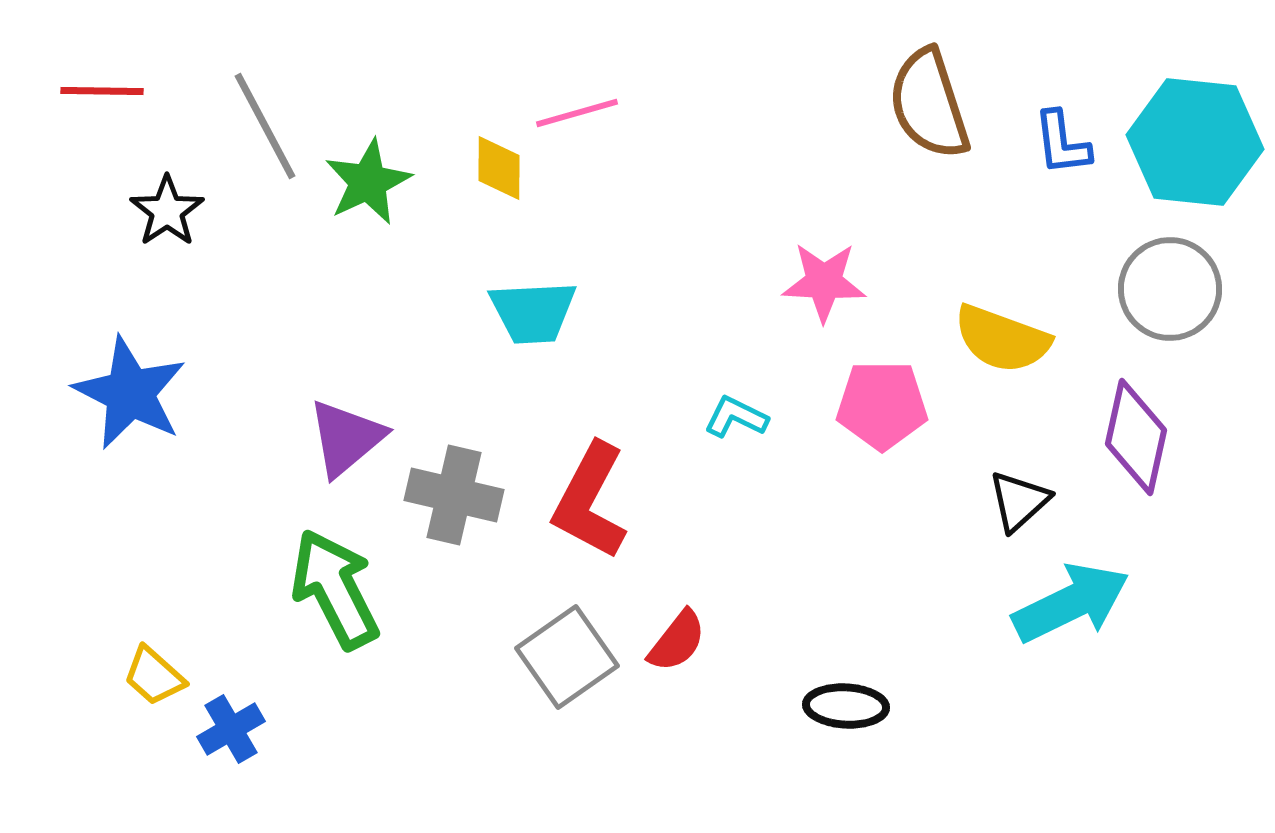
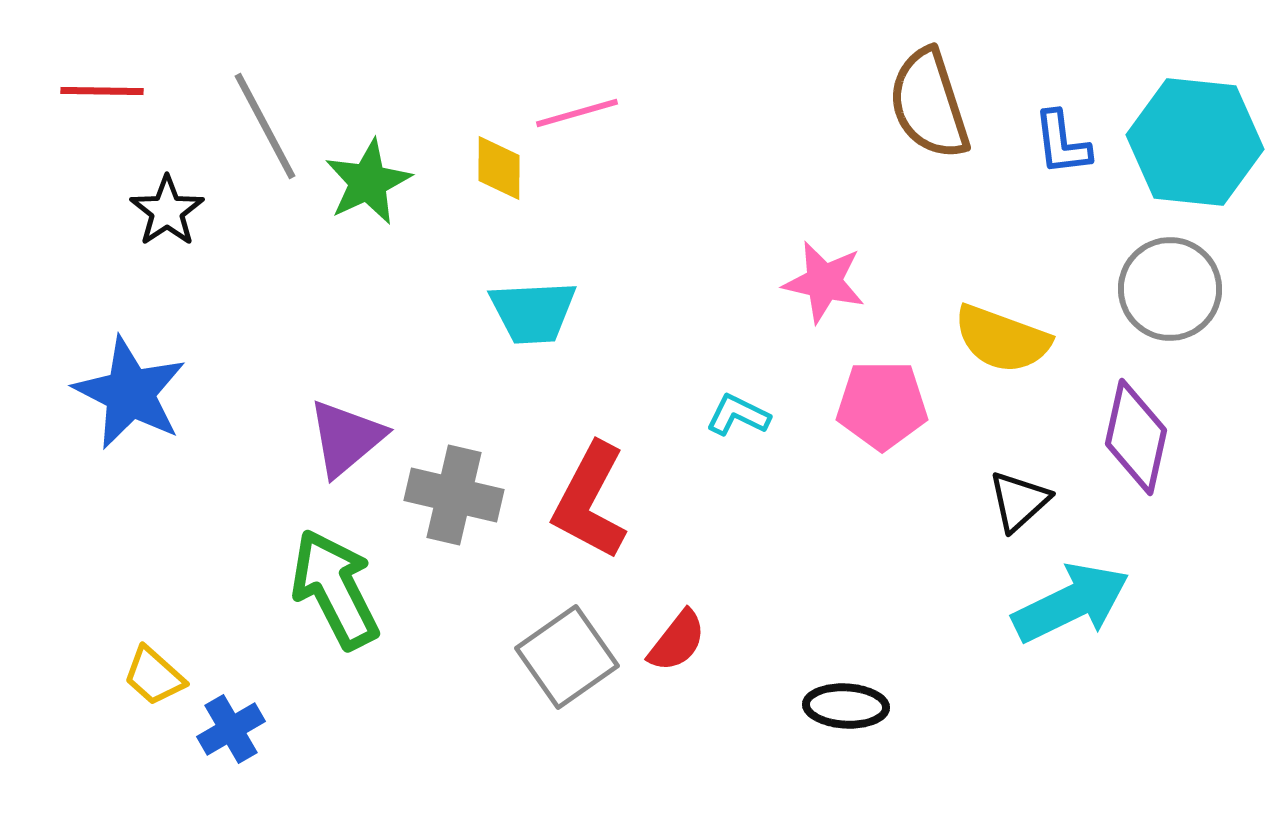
pink star: rotated 10 degrees clockwise
cyan L-shape: moved 2 px right, 2 px up
